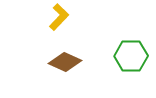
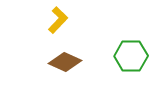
yellow L-shape: moved 1 px left, 3 px down
